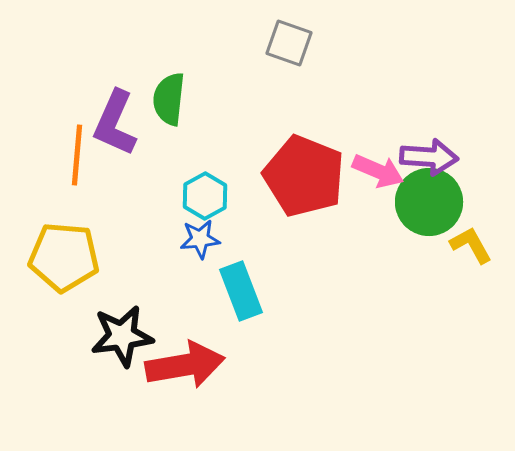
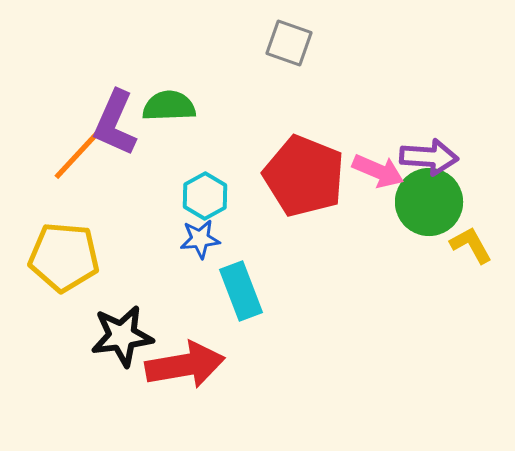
green semicircle: moved 7 px down; rotated 82 degrees clockwise
orange line: rotated 38 degrees clockwise
